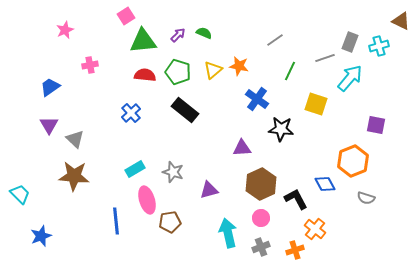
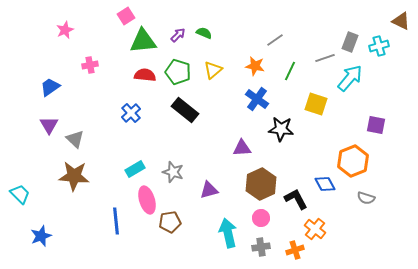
orange star at (239, 66): moved 16 px right
gray cross at (261, 247): rotated 12 degrees clockwise
